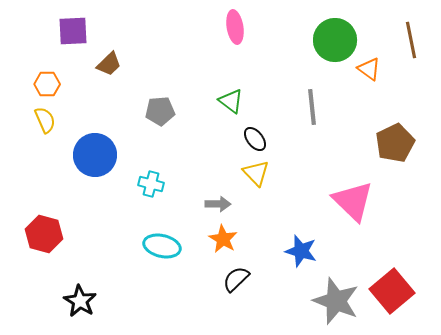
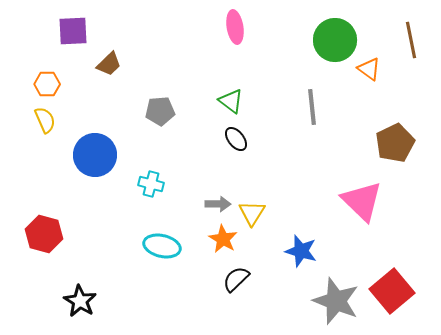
black ellipse: moved 19 px left
yellow triangle: moved 4 px left, 40 px down; rotated 16 degrees clockwise
pink triangle: moved 9 px right
